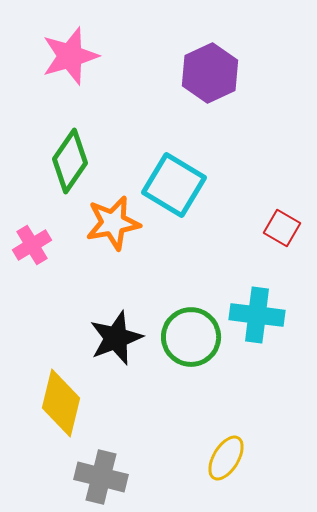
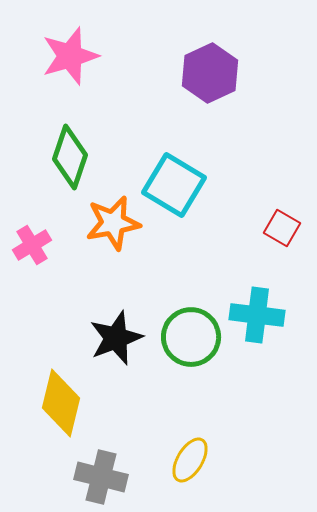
green diamond: moved 4 px up; rotated 16 degrees counterclockwise
yellow ellipse: moved 36 px left, 2 px down
